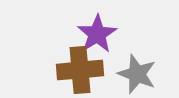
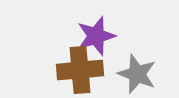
purple star: moved 1 px left, 2 px down; rotated 15 degrees clockwise
